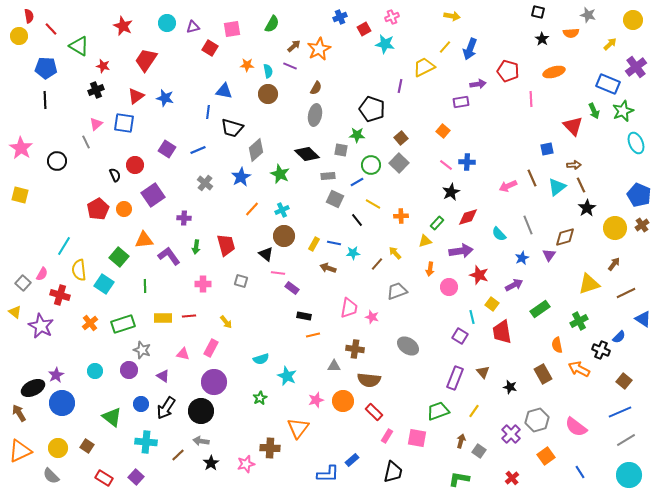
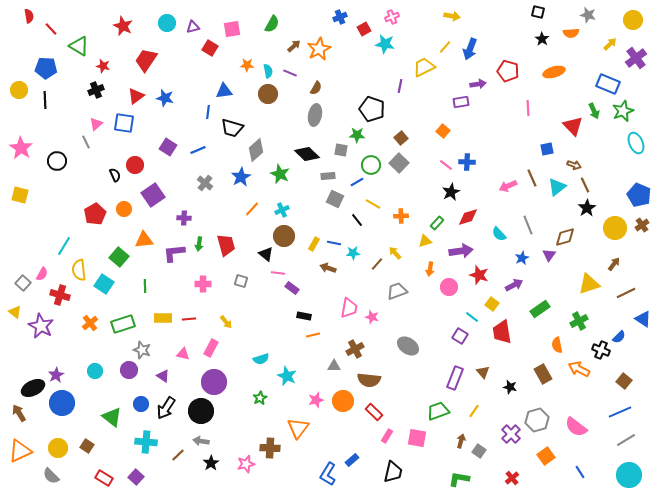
yellow circle at (19, 36): moved 54 px down
purple line at (290, 66): moved 7 px down
purple cross at (636, 67): moved 9 px up
blue triangle at (224, 91): rotated 18 degrees counterclockwise
pink line at (531, 99): moved 3 px left, 9 px down
purple square at (167, 149): moved 1 px right, 2 px up
brown arrow at (574, 165): rotated 24 degrees clockwise
brown line at (581, 185): moved 4 px right
red pentagon at (98, 209): moved 3 px left, 5 px down
green arrow at (196, 247): moved 3 px right, 3 px up
purple L-shape at (169, 256): moved 5 px right, 3 px up; rotated 60 degrees counterclockwise
red line at (189, 316): moved 3 px down
cyan line at (472, 317): rotated 40 degrees counterclockwise
brown cross at (355, 349): rotated 36 degrees counterclockwise
blue L-shape at (328, 474): rotated 120 degrees clockwise
